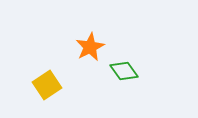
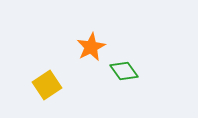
orange star: moved 1 px right
